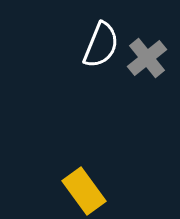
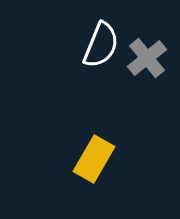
yellow rectangle: moved 10 px right, 32 px up; rotated 66 degrees clockwise
